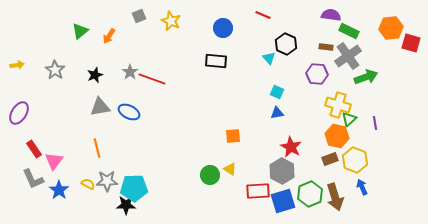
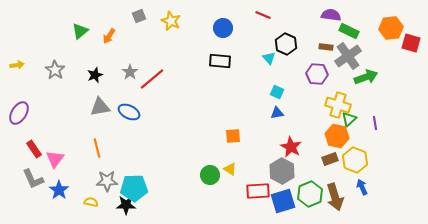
black rectangle at (216, 61): moved 4 px right
red line at (152, 79): rotated 60 degrees counterclockwise
pink triangle at (54, 161): moved 1 px right, 2 px up
yellow semicircle at (88, 184): moved 3 px right, 18 px down; rotated 16 degrees counterclockwise
